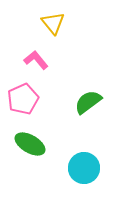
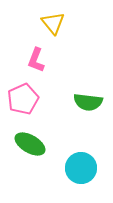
pink L-shape: rotated 120 degrees counterclockwise
green semicircle: rotated 136 degrees counterclockwise
cyan circle: moved 3 px left
